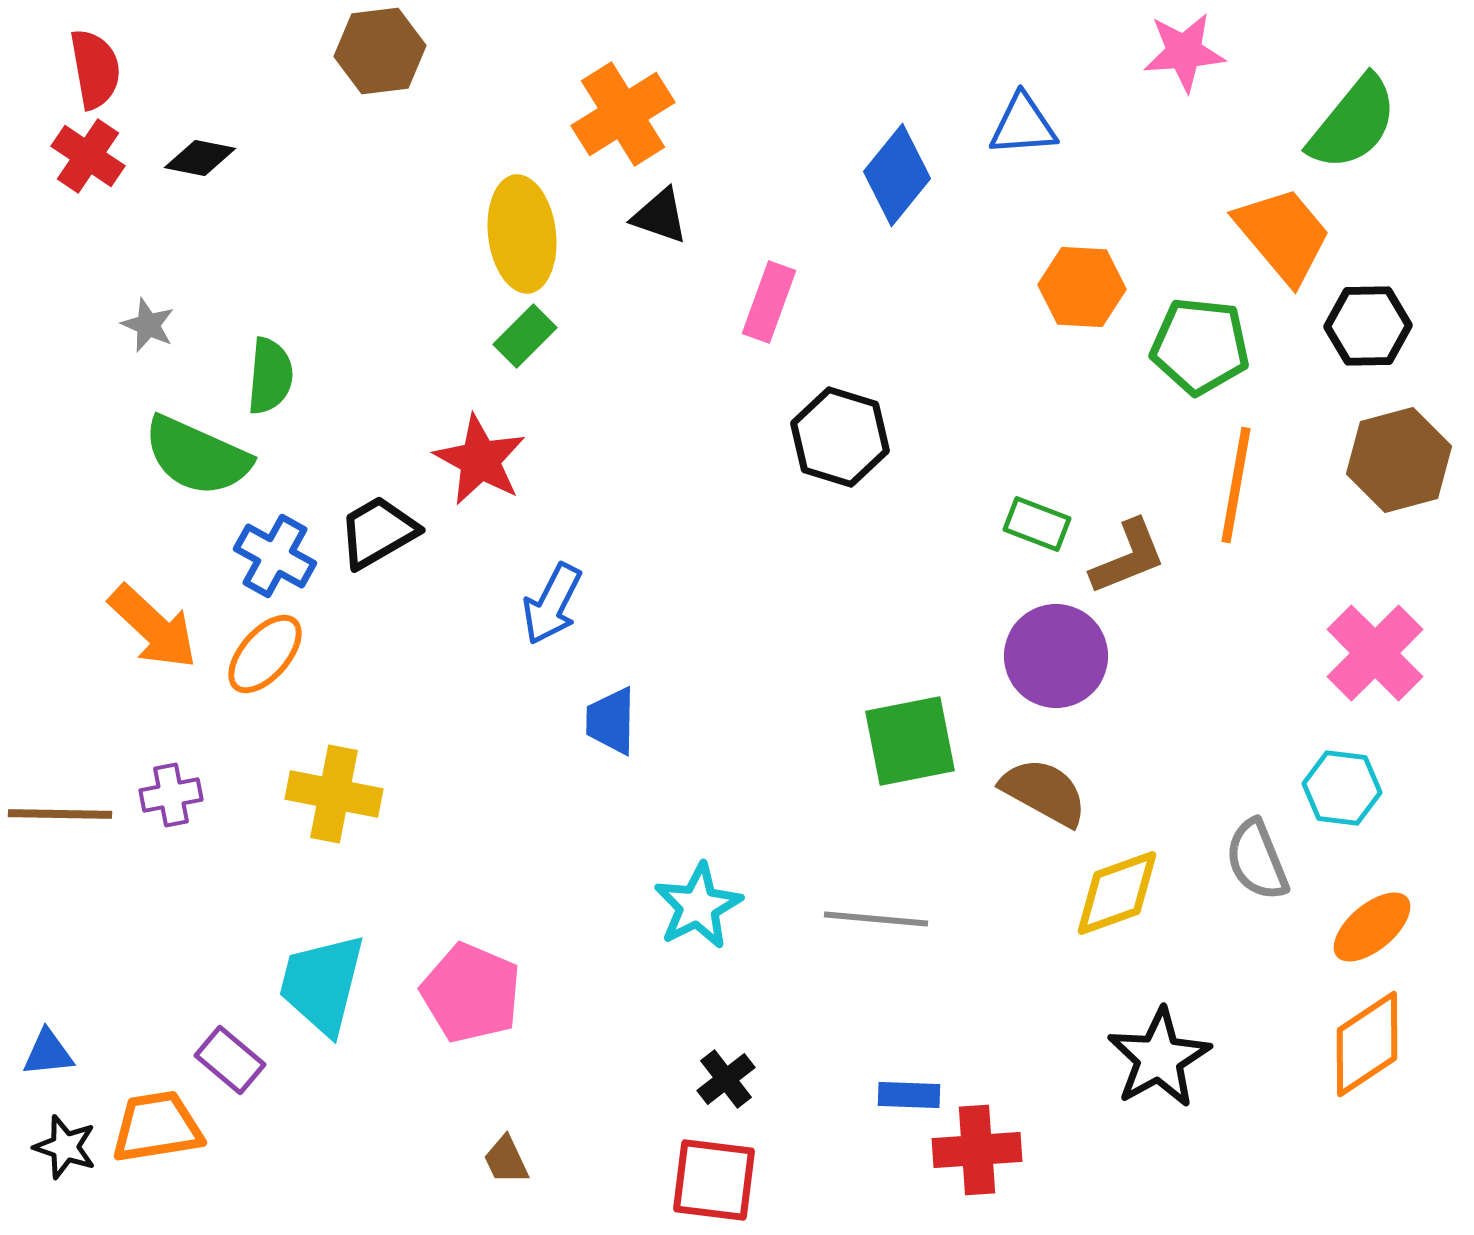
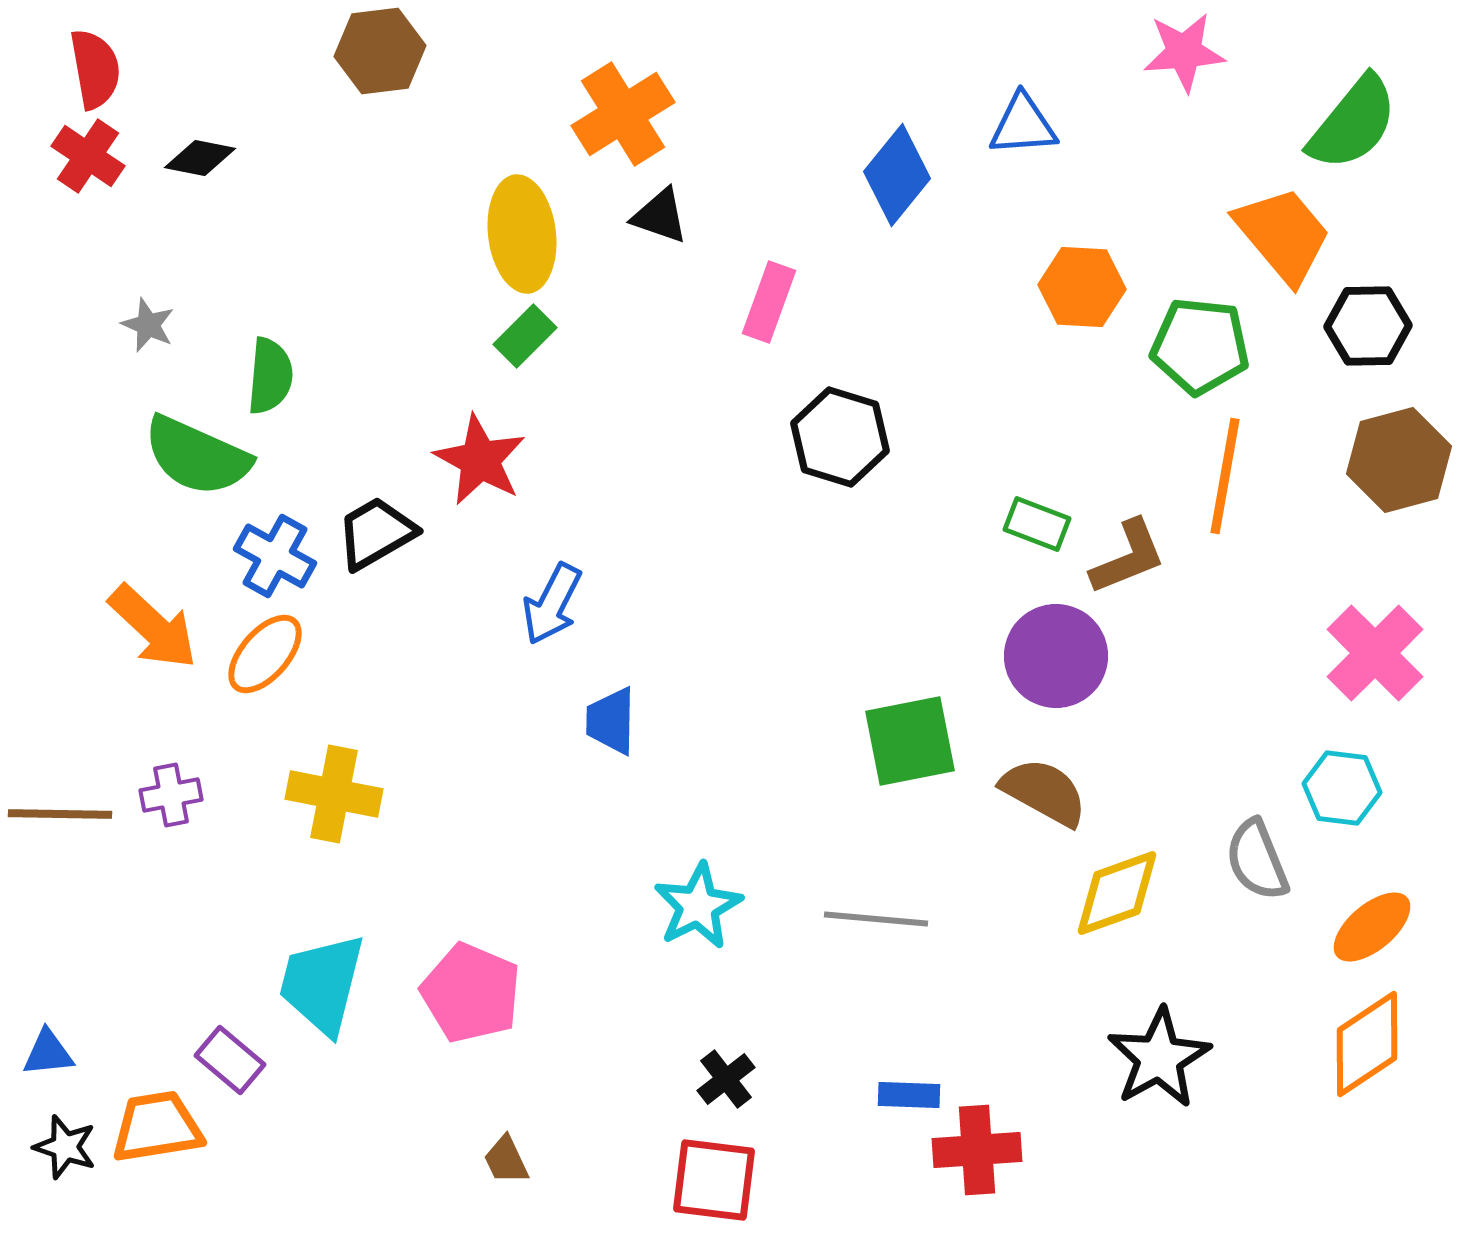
orange line at (1236, 485): moved 11 px left, 9 px up
black trapezoid at (378, 532): moved 2 px left, 1 px down
